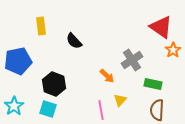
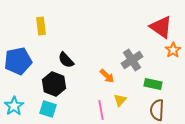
black semicircle: moved 8 px left, 19 px down
